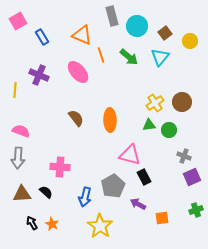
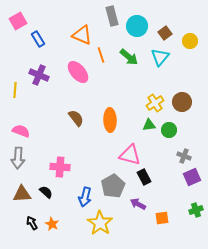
blue rectangle: moved 4 px left, 2 px down
yellow star: moved 3 px up
